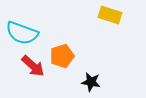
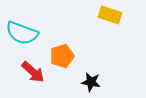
red arrow: moved 6 px down
